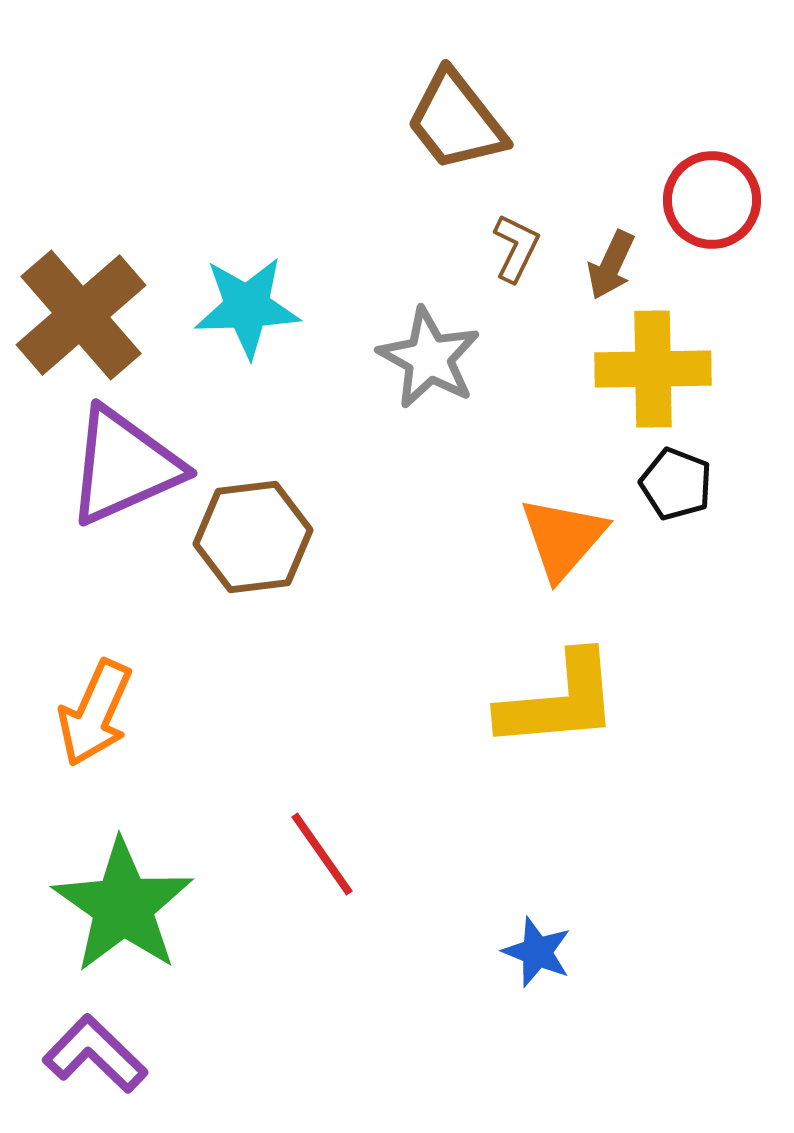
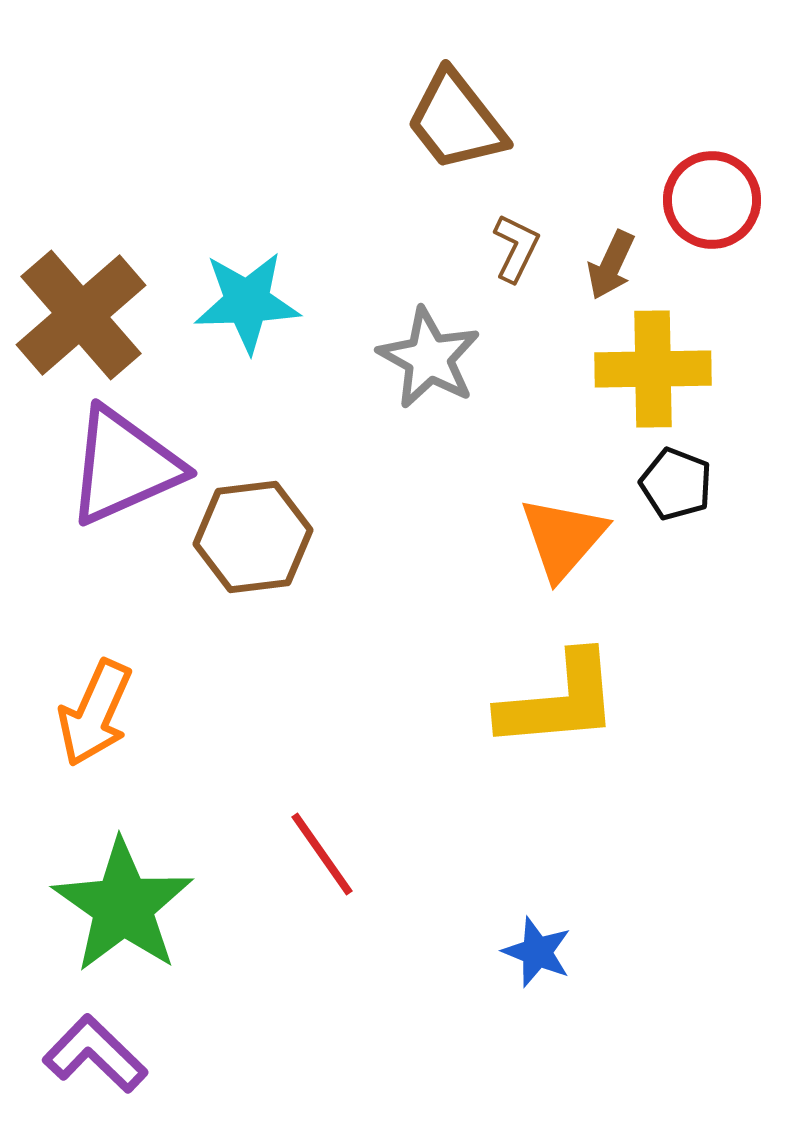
cyan star: moved 5 px up
